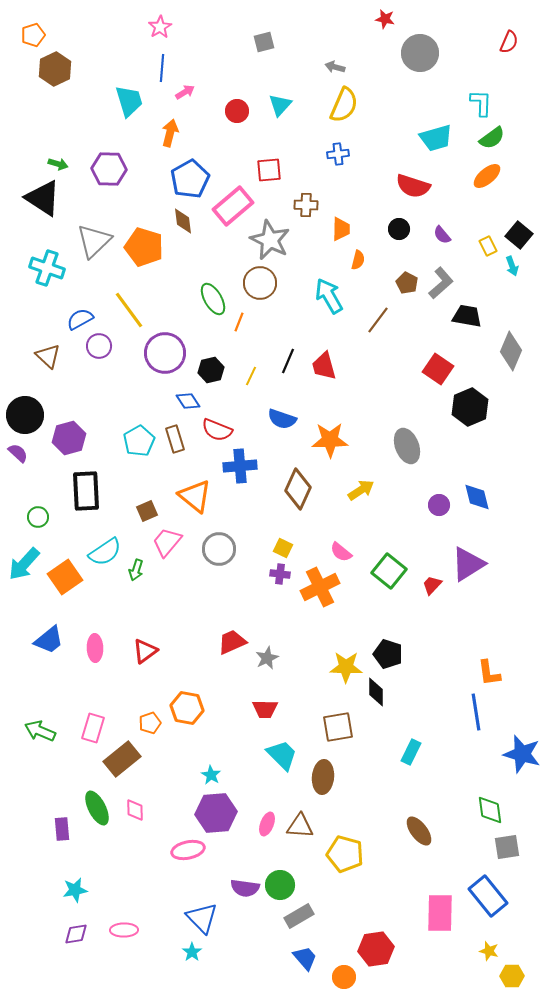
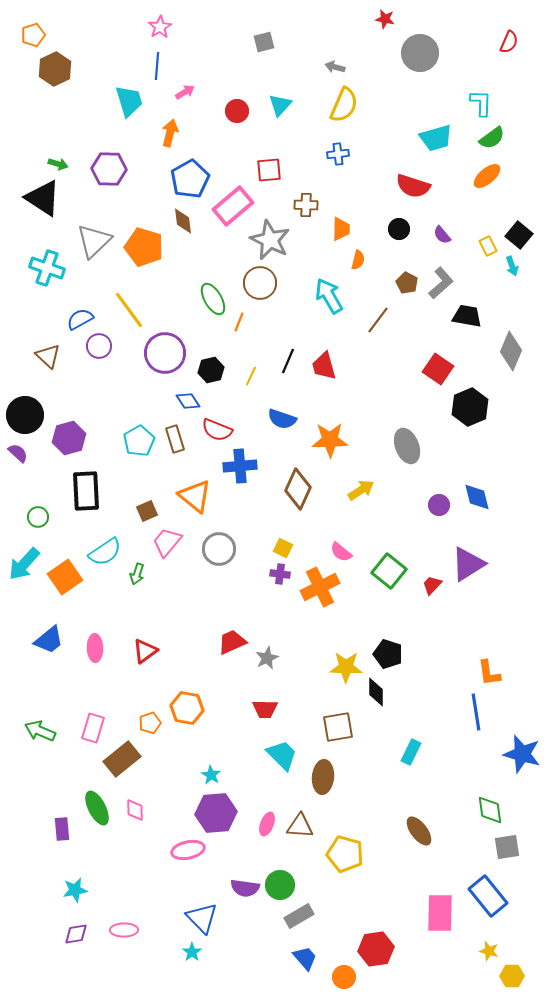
blue line at (162, 68): moved 5 px left, 2 px up
green arrow at (136, 570): moved 1 px right, 4 px down
